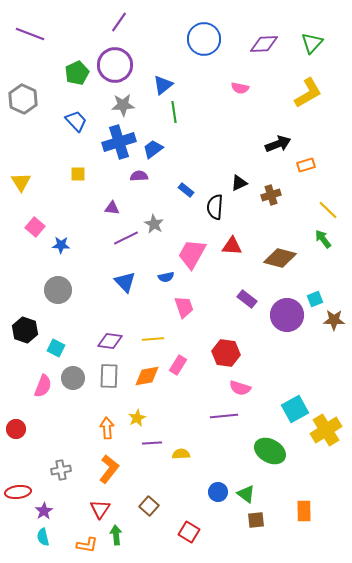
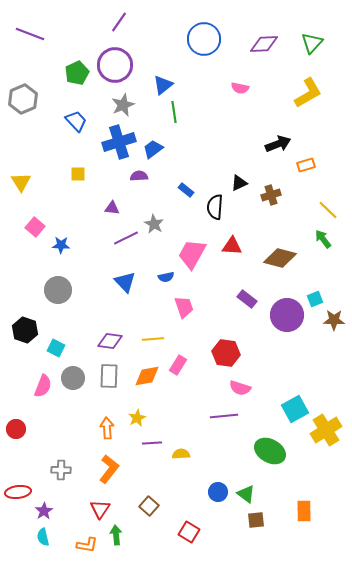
gray hexagon at (23, 99): rotated 12 degrees clockwise
gray star at (123, 105): rotated 20 degrees counterclockwise
gray cross at (61, 470): rotated 12 degrees clockwise
